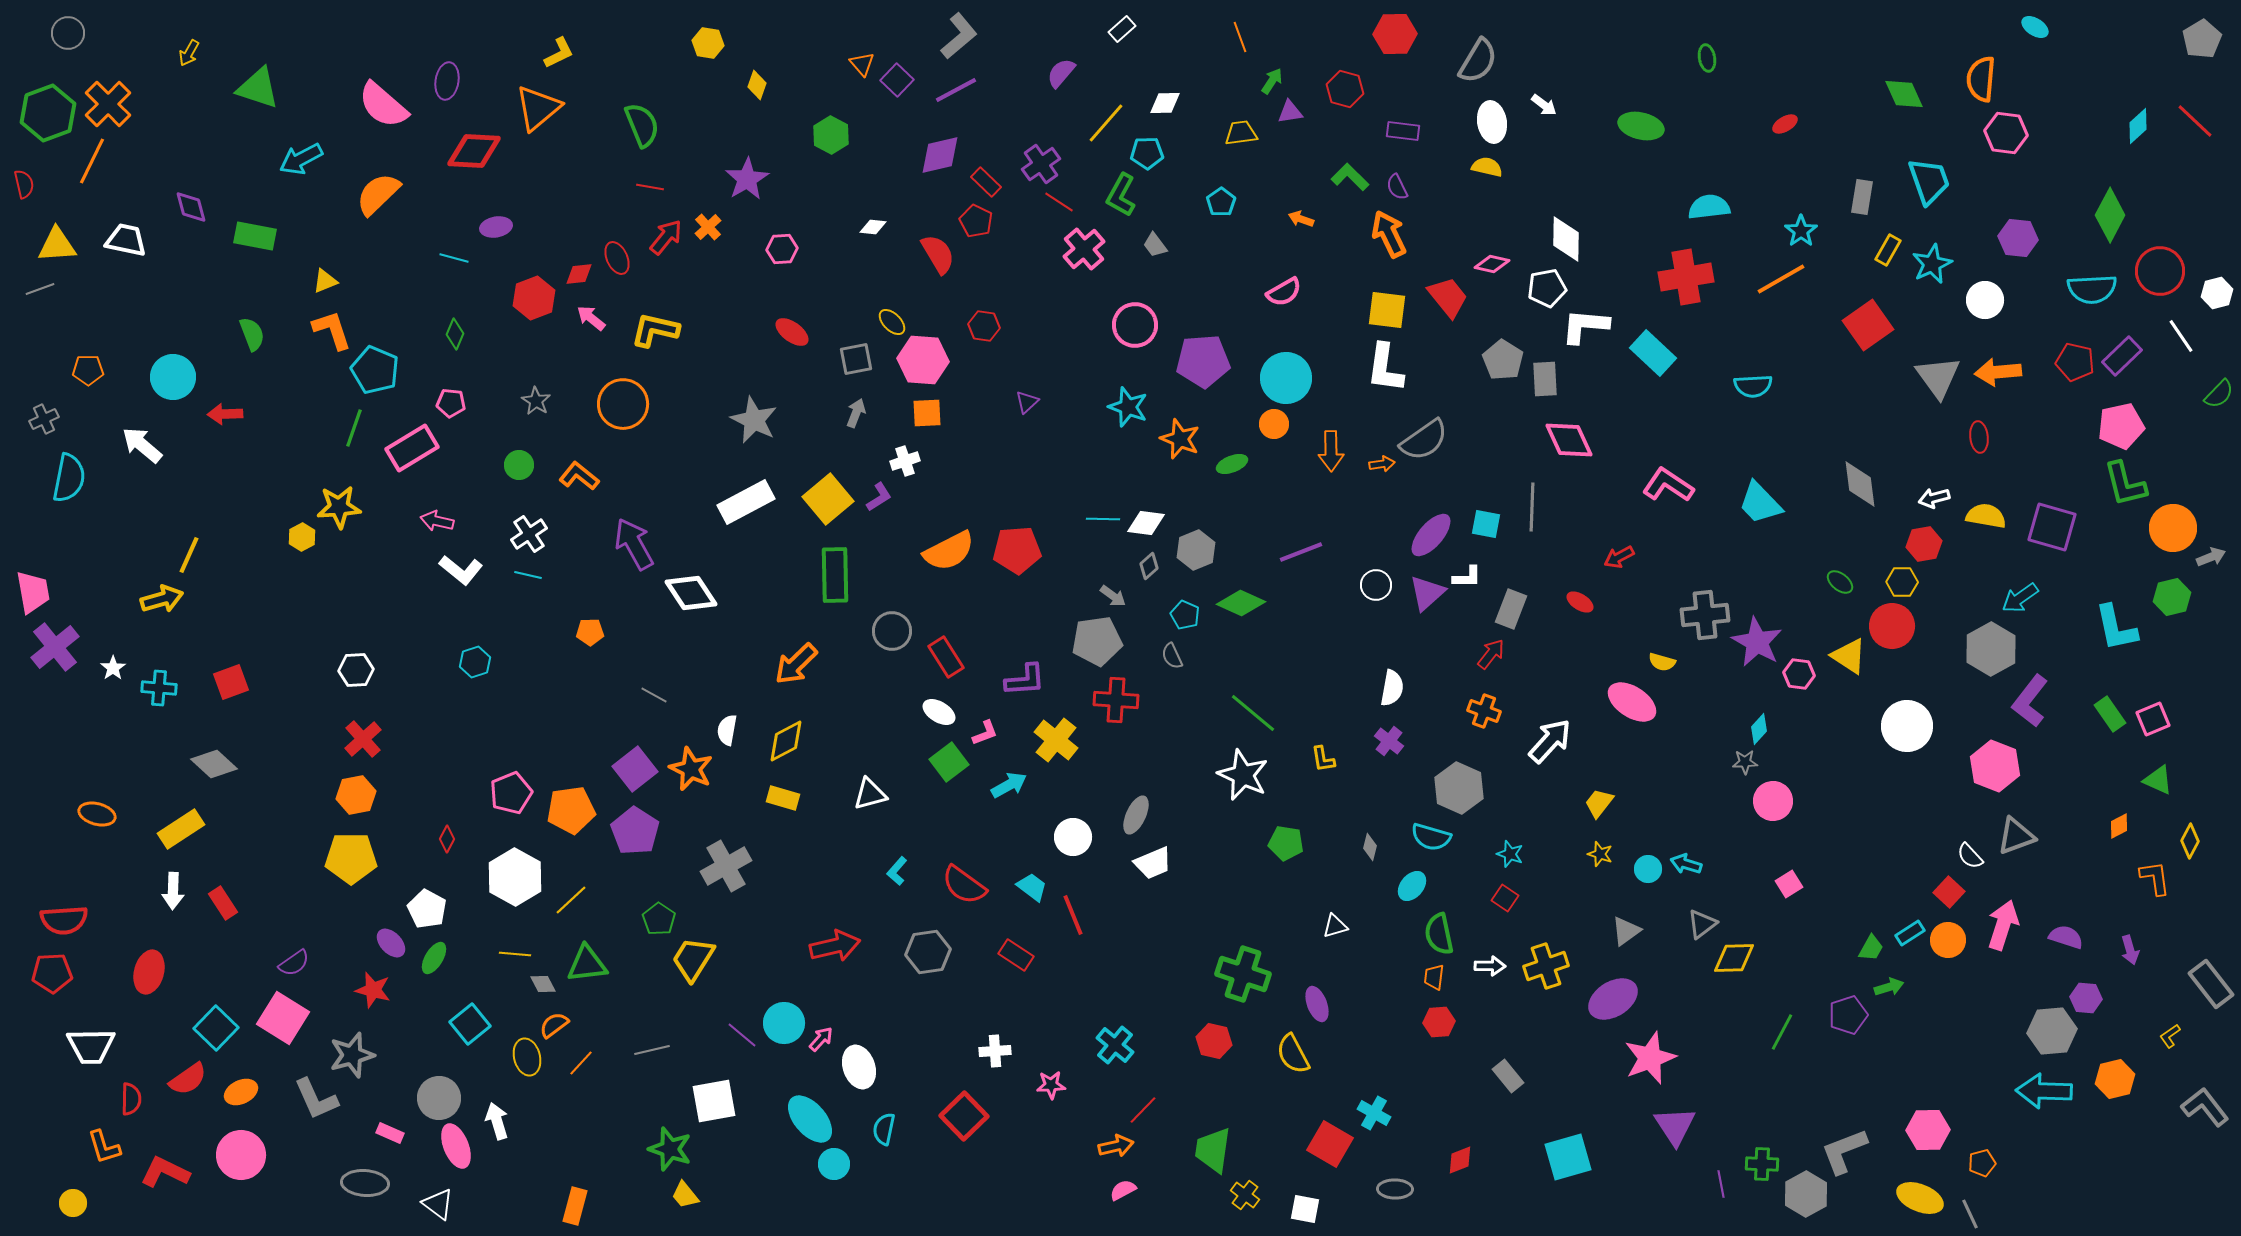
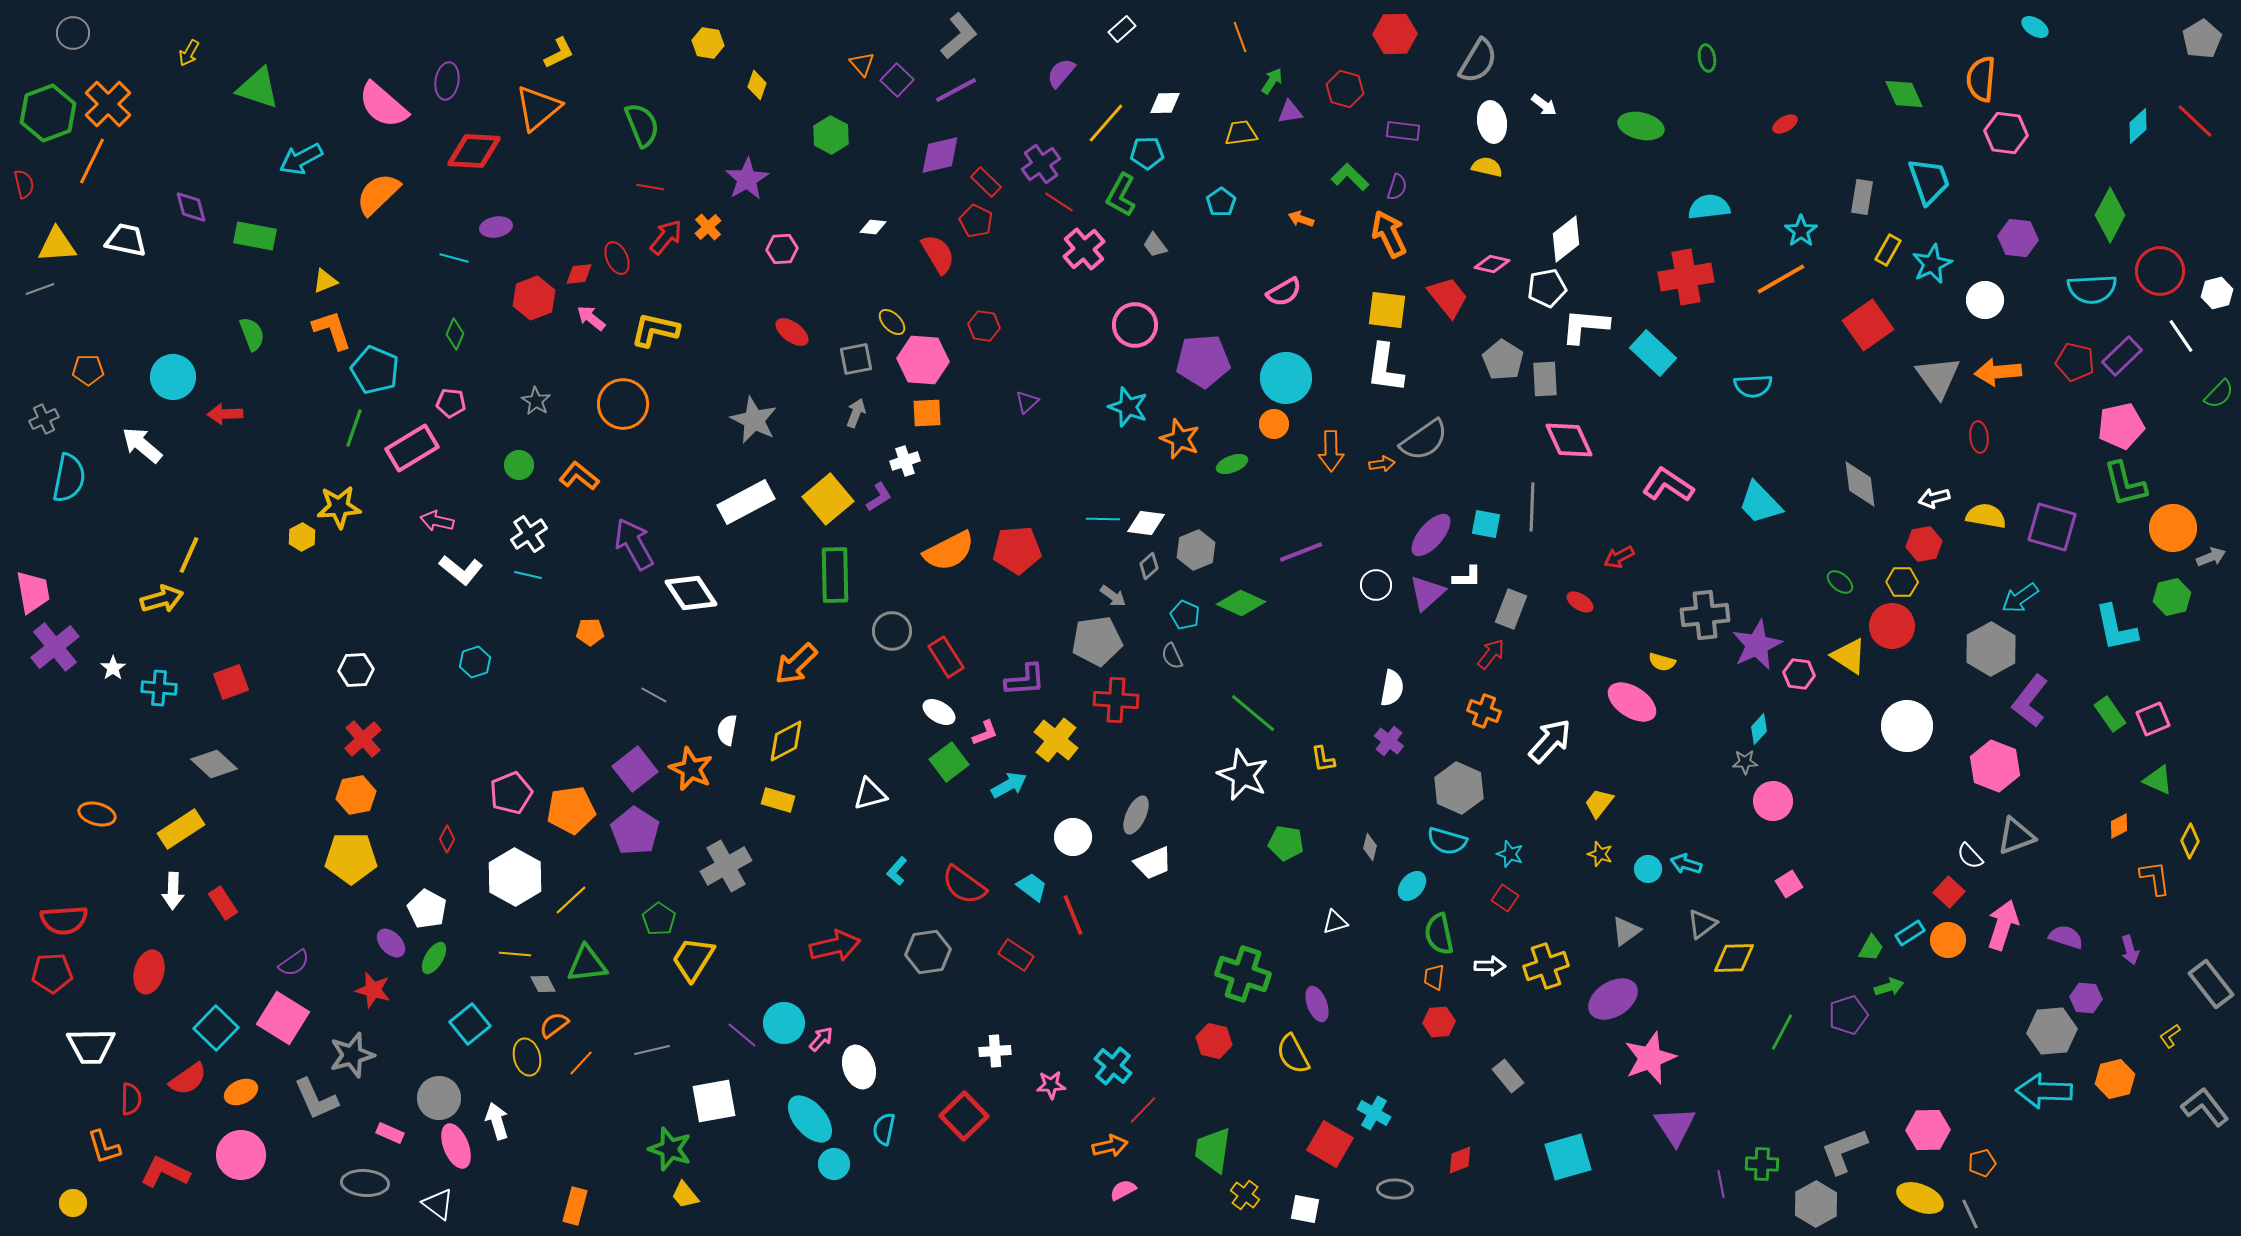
gray circle at (68, 33): moved 5 px right
purple semicircle at (1397, 187): rotated 136 degrees counterclockwise
white diamond at (1566, 239): rotated 51 degrees clockwise
purple star at (1757, 642): moved 3 px down; rotated 18 degrees clockwise
yellow rectangle at (783, 798): moved 5 px left, 2 px down
cyan semicircle at (1431, 837): moved 16 px right, 4 px down
white triangle at (1335, 926): moved 4 px up
cyan cross at (1115, 1045): moved 2 px left, 21 px down
orange arrow at (1116, 1146): moved 6 px left
gray hexagon at (1806, 1194): moved 10 px right, 10 px down
